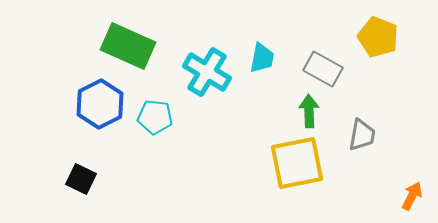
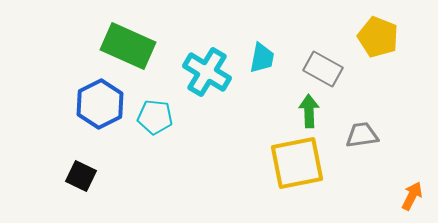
gray trapezoid: rotated 108 degrees counterclockwise
black square: moved 3 px up
